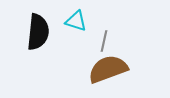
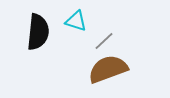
gray line: rotated 35 degrees clockwise
